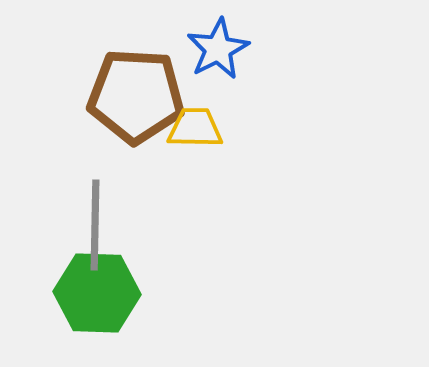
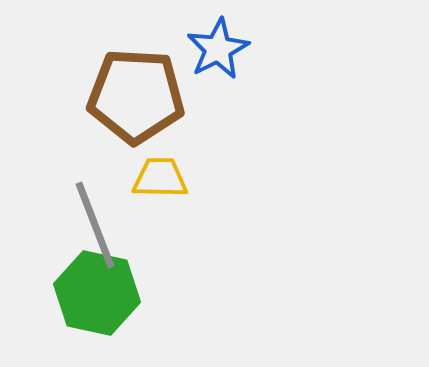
yellow trapezoid: moved 35 px left, 50 px down
gray line: rotated 22 degrees counterclockwise
green hexagon: rotated 10 degrees clockwise
